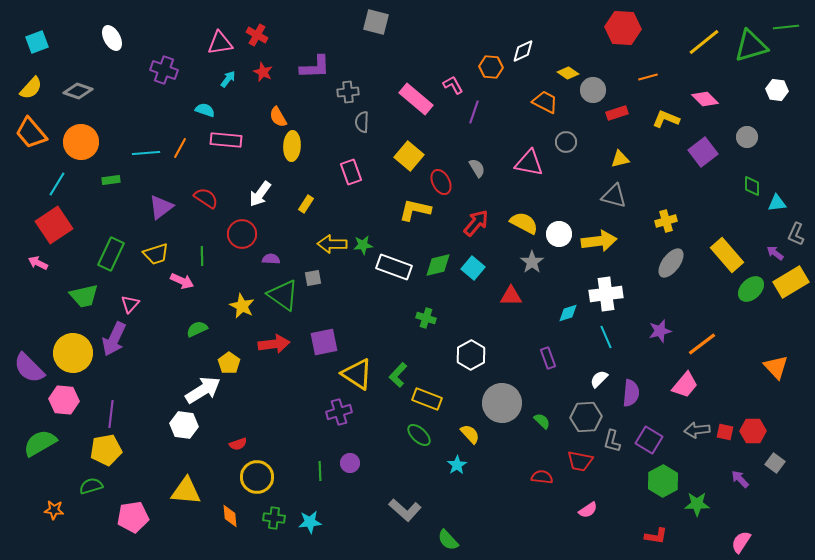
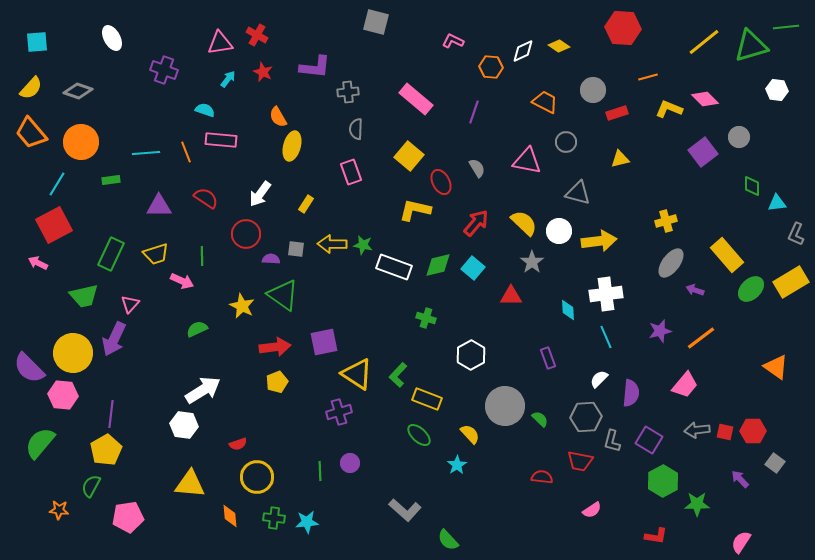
cyan square at (37, 42): rotated 15 degrees clockwise
purple L-shape at (315, 67): rotated 8 degrees clockwise
yellow diamond at (568, 73): moved 9 px left, 27 px up
pink L-shape at (453, 85): moved 44 px up; rotated 35 degrees counterclockwise
yellow L-shape at (666, 119): moved 3 px right, 10 px up
gray semicircle at (362, 122): moved 6 px left, 7 px down
gray circle at (747, 137): moved 8 px left
pink rectangle at (226, 140): moved 5 px left
yellow ellipse at (292, 146): rotated 12 degrees clockwise
orange line at (180, 148): moved 6 px right, 4 px down; rotated 50 degrees counterclockwise
pink triangle at (529, 163): moved 2 px left, 2 px up
gray triangle at (614, 196): moved 36 px left, 3 px up
purple triangle at (161, 207): moved 2 px left, 1 px up; rotated 36 degrees clockwise
yellow semicircle at (524, 223): rotated 16 degrees clockwise
red square at (54, 225): rotated 6 degrees clockwise
red circle at (242, 234): moved 4 px right
white circle at (559, 234): moved 3 px up
green star at (363, 245): rotated 18 degrees clockwise
purple arrow at (775, 253): moved 80 px left, 37 px down; rotated 18 degrees counterclockwise
gray square at (313, 278): moved 17 px left, 29 px up; rotated 18 degrees clockwise
cyan diamond at (568, 313): moved 3 px up; rotated 75 degrees counterclockwise
red arrow at (274, 344): moved 1 px right, 3 px down
orange line at (702, 344): moved 1 px left, 6 px up
yellow pentagon at (229, 363): moved 48 px right, 19 px down; rotated 15 degrees clockwise
orange triangle at (776, 367): rotated 12 degrees counterclockwise
pink hexagon at (64, 400): moved 1 px left, 5 px up
gray circle at (502, 403): moved 3 px right, 3 px down
green semicircle at (542, 421): moved 2 px left, 2 px up
green semicircle at (40, 443): rotated 20 degrees counterclockwise
yellow pentagon at (106, 450): rotated 20 degrees counterclockwise
green semicircle at (91, 486): rotated 45 degrees counterclockwise
yellow triangle at (186, 491): moved 4 px right, 7 px up
orange star at (54, 510): moved 5 px right
pink semicircle at (588, 510): moved 4 px right
pink pentagon at (133, 517): moved 5 px left
cyan star at (310, 522): moved 3 px left
